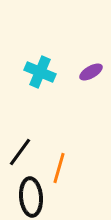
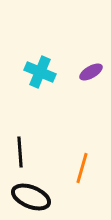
black line: rotated 40 degrees counterclockwise
orange line: moved 23 px right
black ellipse: rotated 63 degrees counterclockwise
